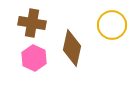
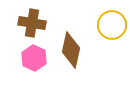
brown diamond: moved 1 px left, 2 px down
